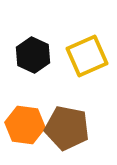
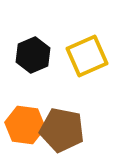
black hexagon: rotated 12 degrees clockwise
brown pentagon: moved 5 px left, 2 px down
